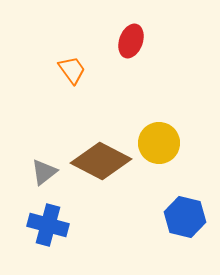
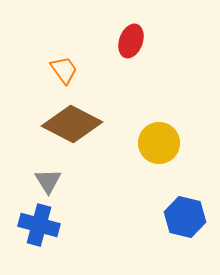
orange trapezoid: moved 8 px left
brown diamond: moved 29 px left, 37 px up
gray triangle: moved 4 px right, 9 px down; rotated 24 degrees counterclockwise
blue cross: moved 9 px left
